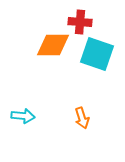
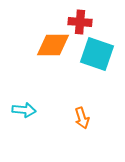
cyan arrow: moved 1 px right, 6 px up
